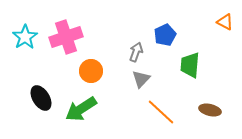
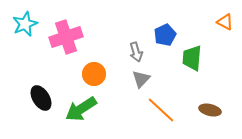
cyan star: moved 13 px up; rotated 10 degrees clockwise
gray arrow: rotated 144 degrees clockwise
green trapezoid: moved 2 px right, 7 px up
orange circle: moved 3 px right, 3 px down
orange line: moved 2 px up
